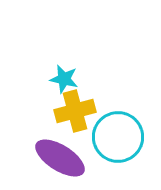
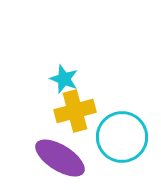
cyan star: rotated 8 degrees clockwise
cyan circle: moved 4 px right
